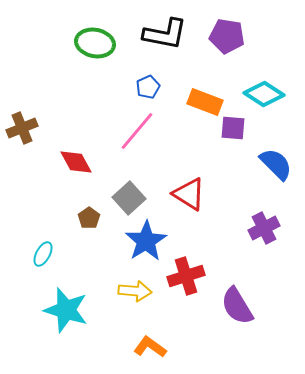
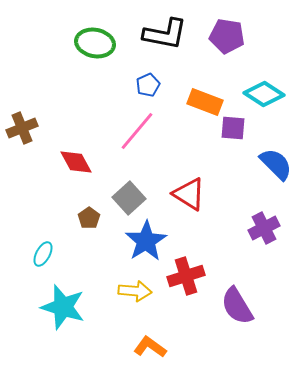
blue pentagon: moved 2 px up
cyan star: moved 3 px left, 3 px up
